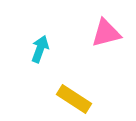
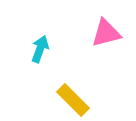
yellow rectangle: moved 1 px left, 1 px down; rotated 12 degrees clockwise
